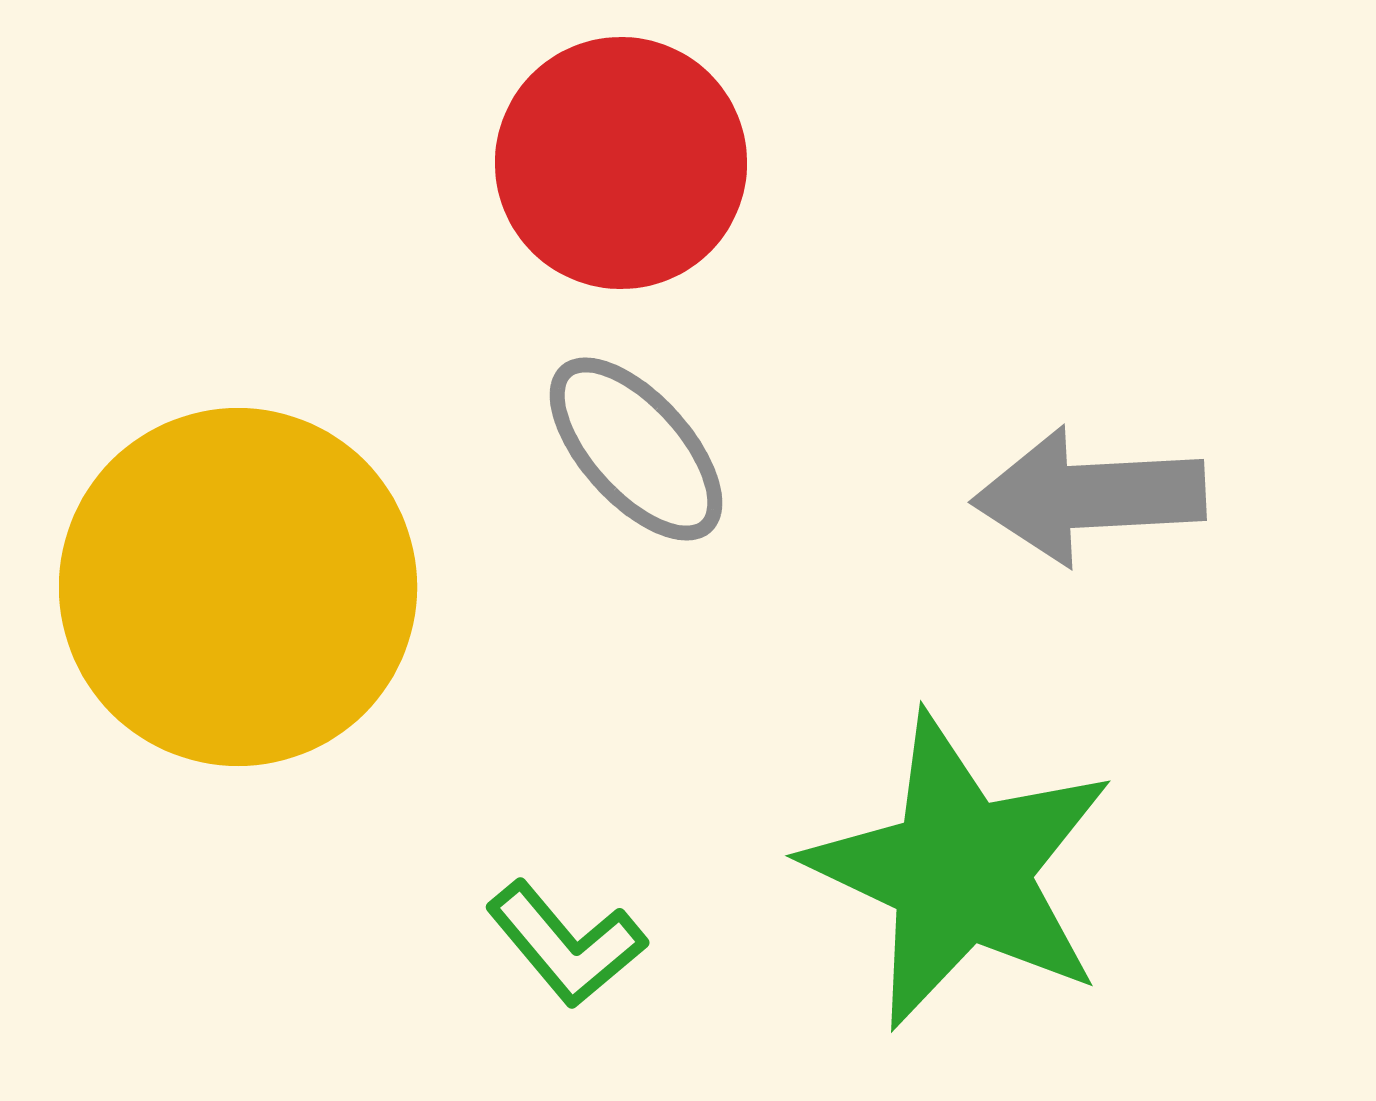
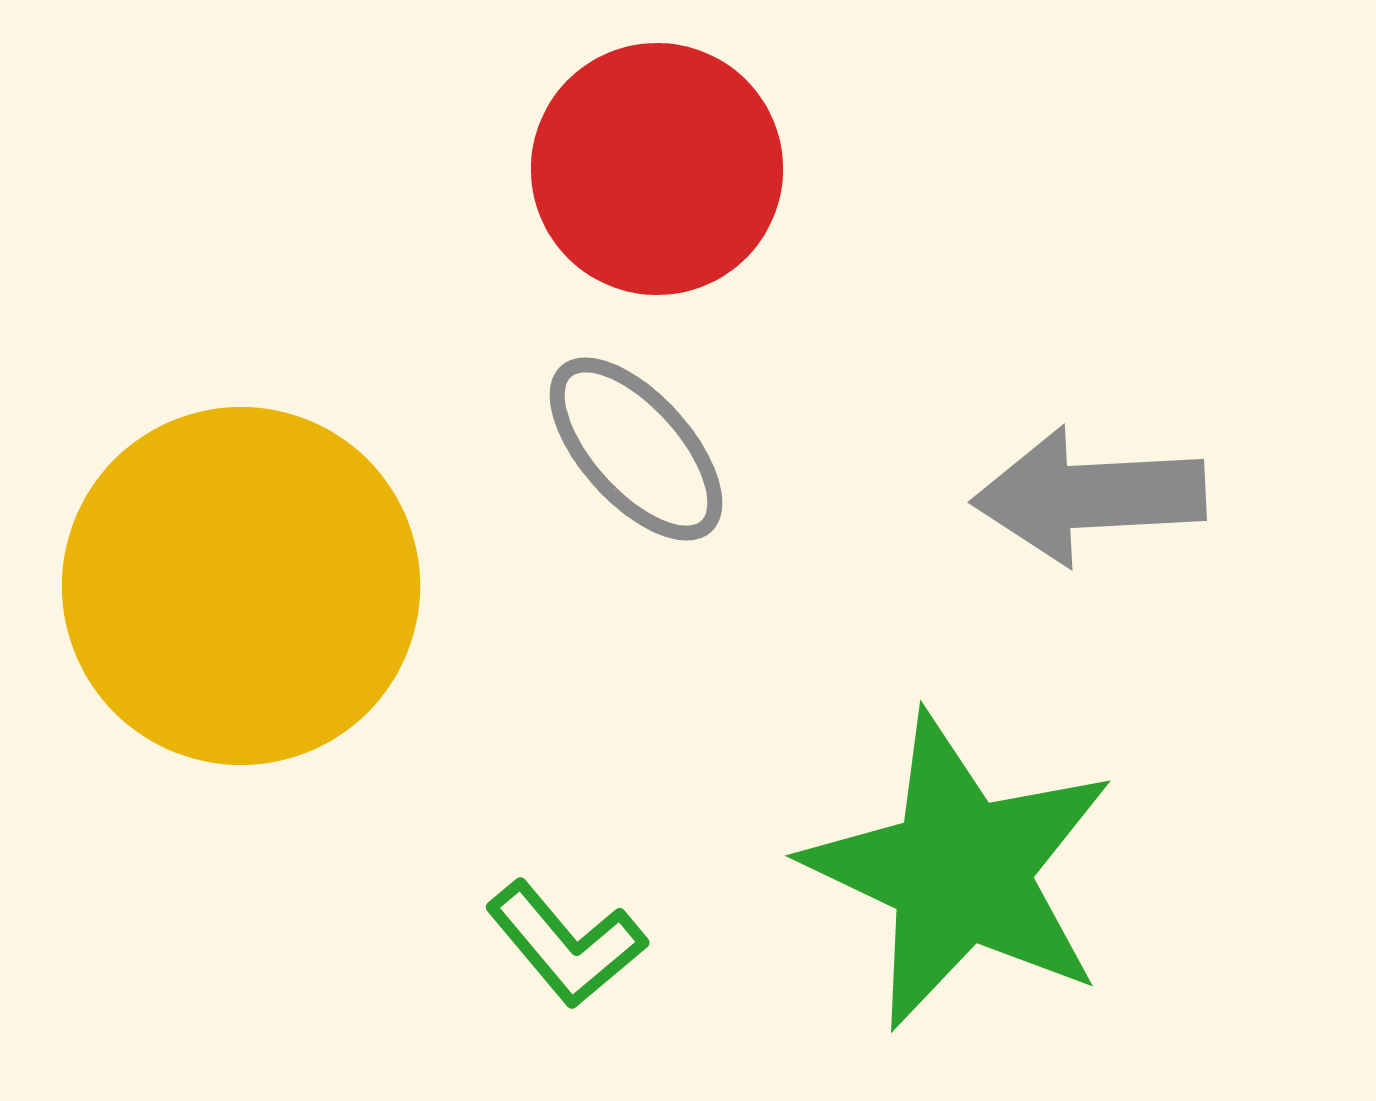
red circle: moved 36 px right, 6 px down
yellow circle: moved 3 px right, 1 px up
